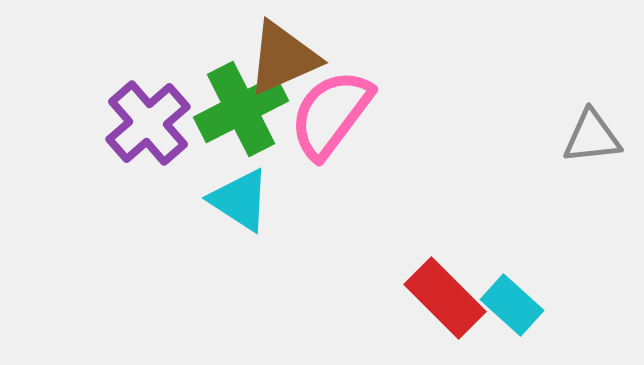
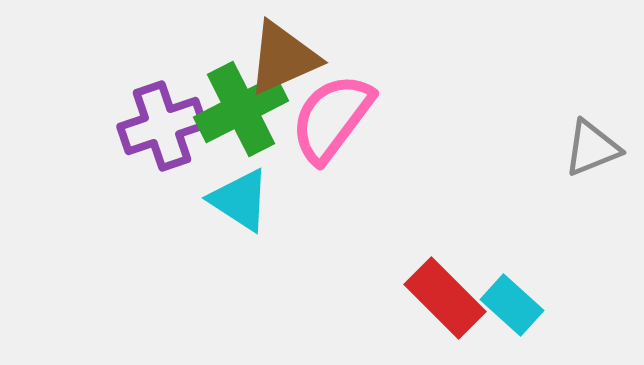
pink semicircle: moved 1 px right, 4 px down
purple cross: moved 14 px right, 3 px down; rotated 22 degrees clockwise
gray triangle: moved 11 px down; rotated 16 degrees counterclockwise
